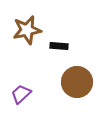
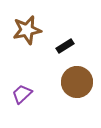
black rectangle: moved 6 px right; rotated 36 degrees counterclockwise
purple trapezoid: moved 1 px right
